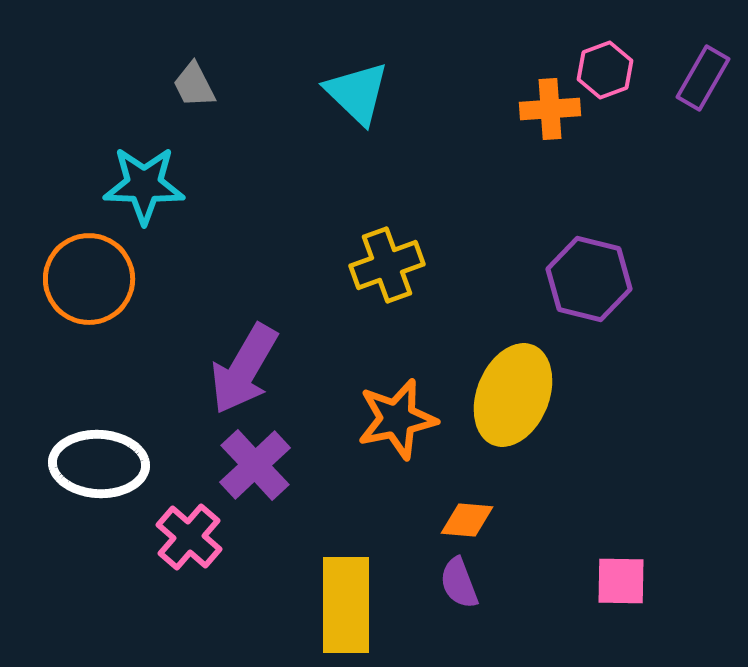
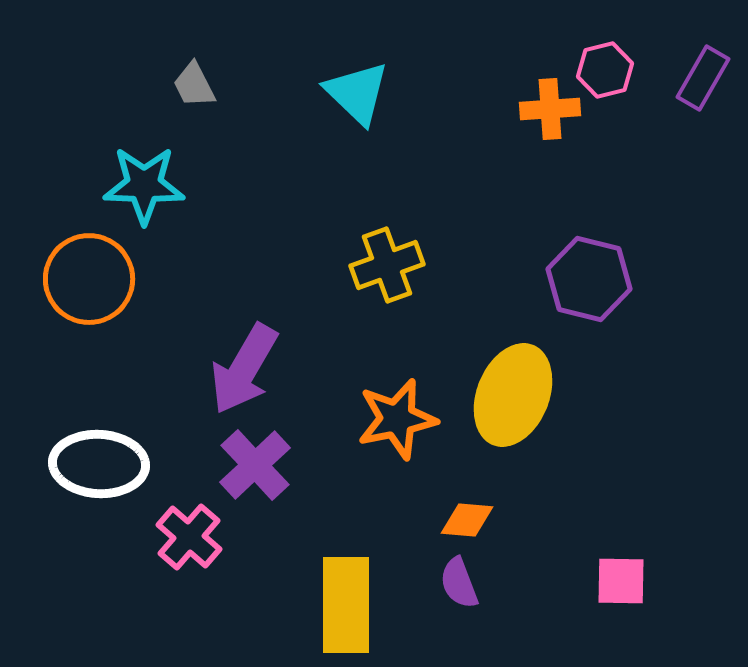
pink hexagon: rotated 6 degrees clockwise
